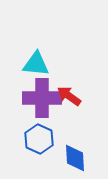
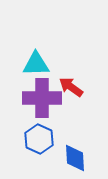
cyan triangle: rotated 8 degrees counterclockwise
red arrow: moved 2 px right, 9 px up
